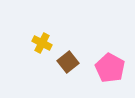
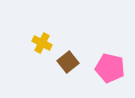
pink pentagon: rotated 16 degrees counterclockwise
